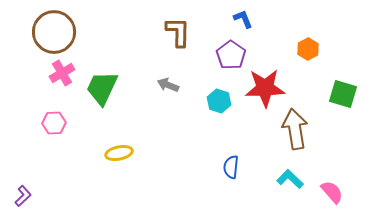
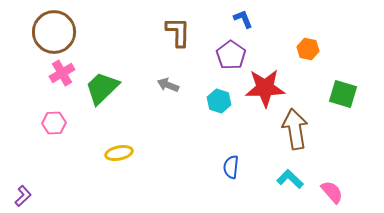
orange hexagon: rotated 20 degrees counterclockwise
green trapezoid: rotated 21 degrees clockwise
